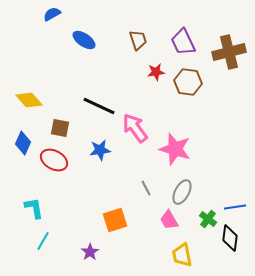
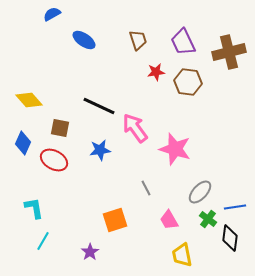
gray ellipse: moved 18 px right; rotated 15 degrees clockwise
